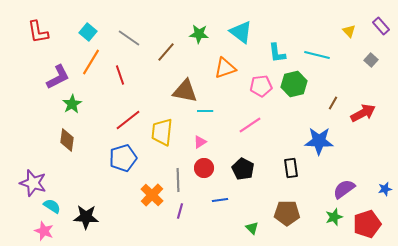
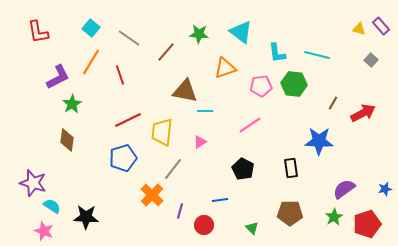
yellow triangle at (349, 31): moved 10 px right, 2 px up; rotated 32 degrees counterclockwise
cyan square at (88, 32): moved 3 px right, 4 px up
green hexagon at (294, 84): rotated 20 degrees clockwise
red line at (128, 120): rotated 12 degrees clockwise
red circle at (204, 168): moved 57 px down
gray line at (178, 180): moved 5 px left, 11 px up; rotated 40 degrees clockwise
brown pentagon at (287, 213): moved 3 px right
green star at (334, 217): rotated 12 degrees counterclockwise
